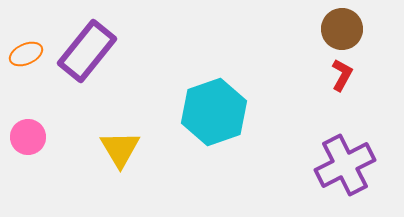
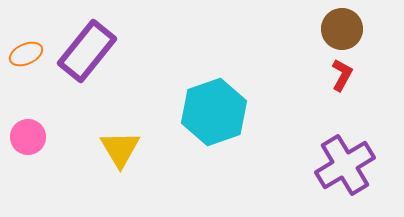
purple cross: rotated 4 degrees counterclockwise
